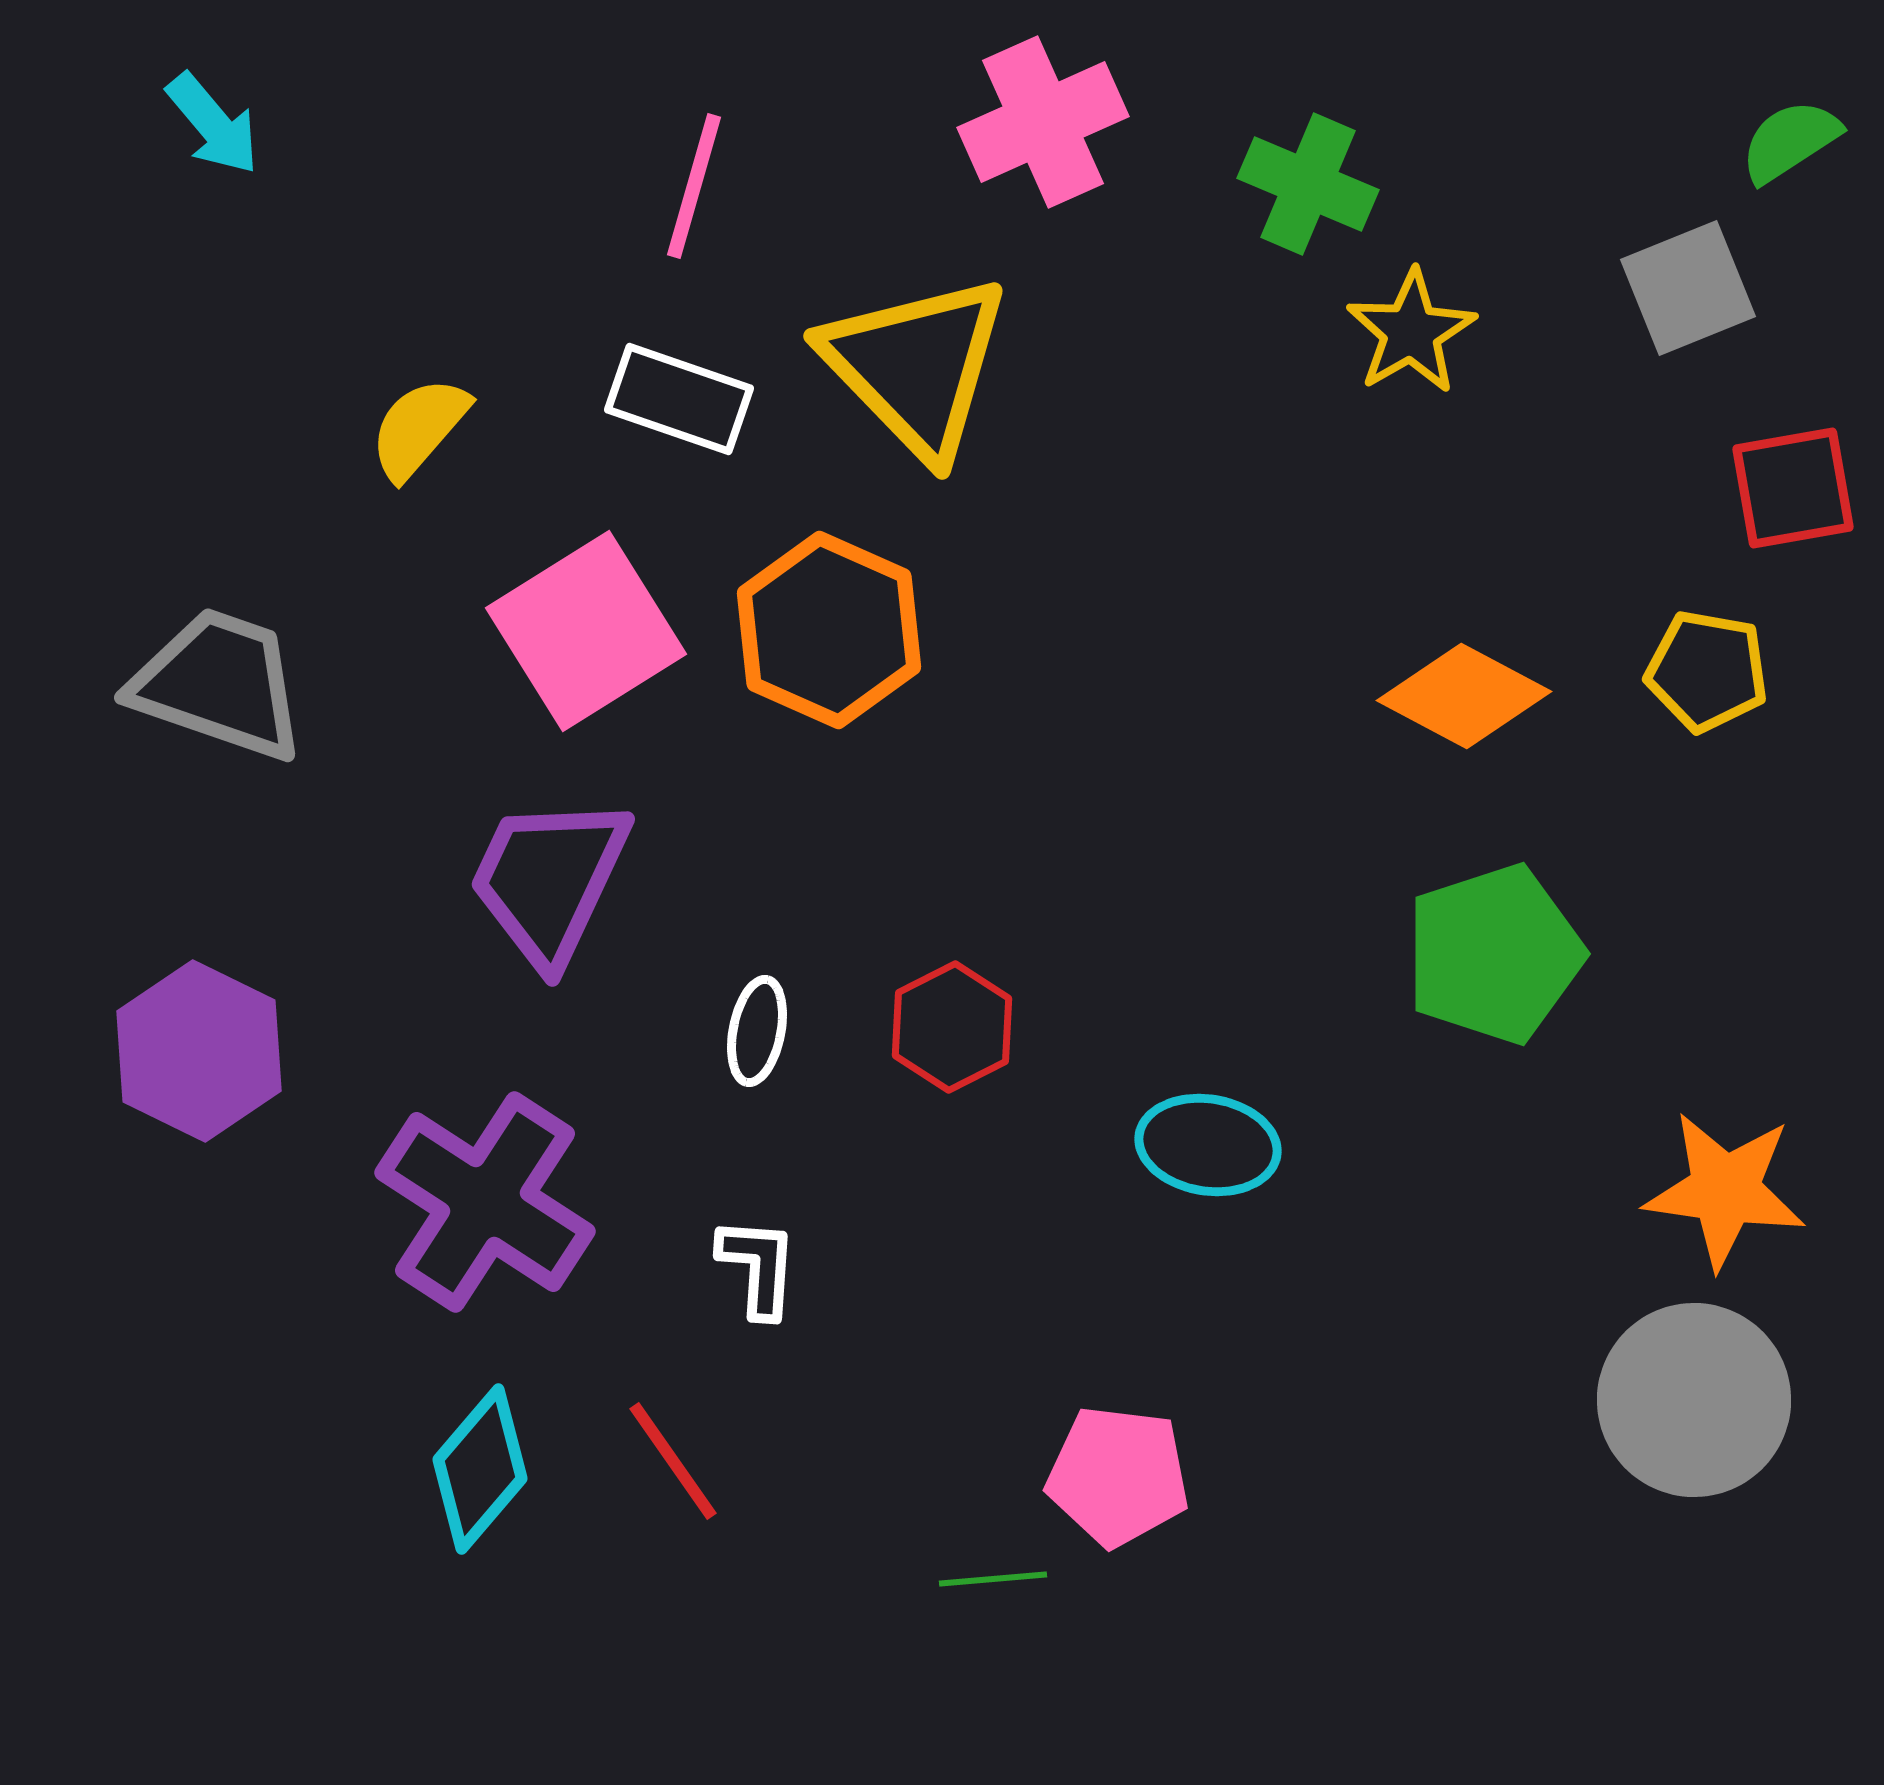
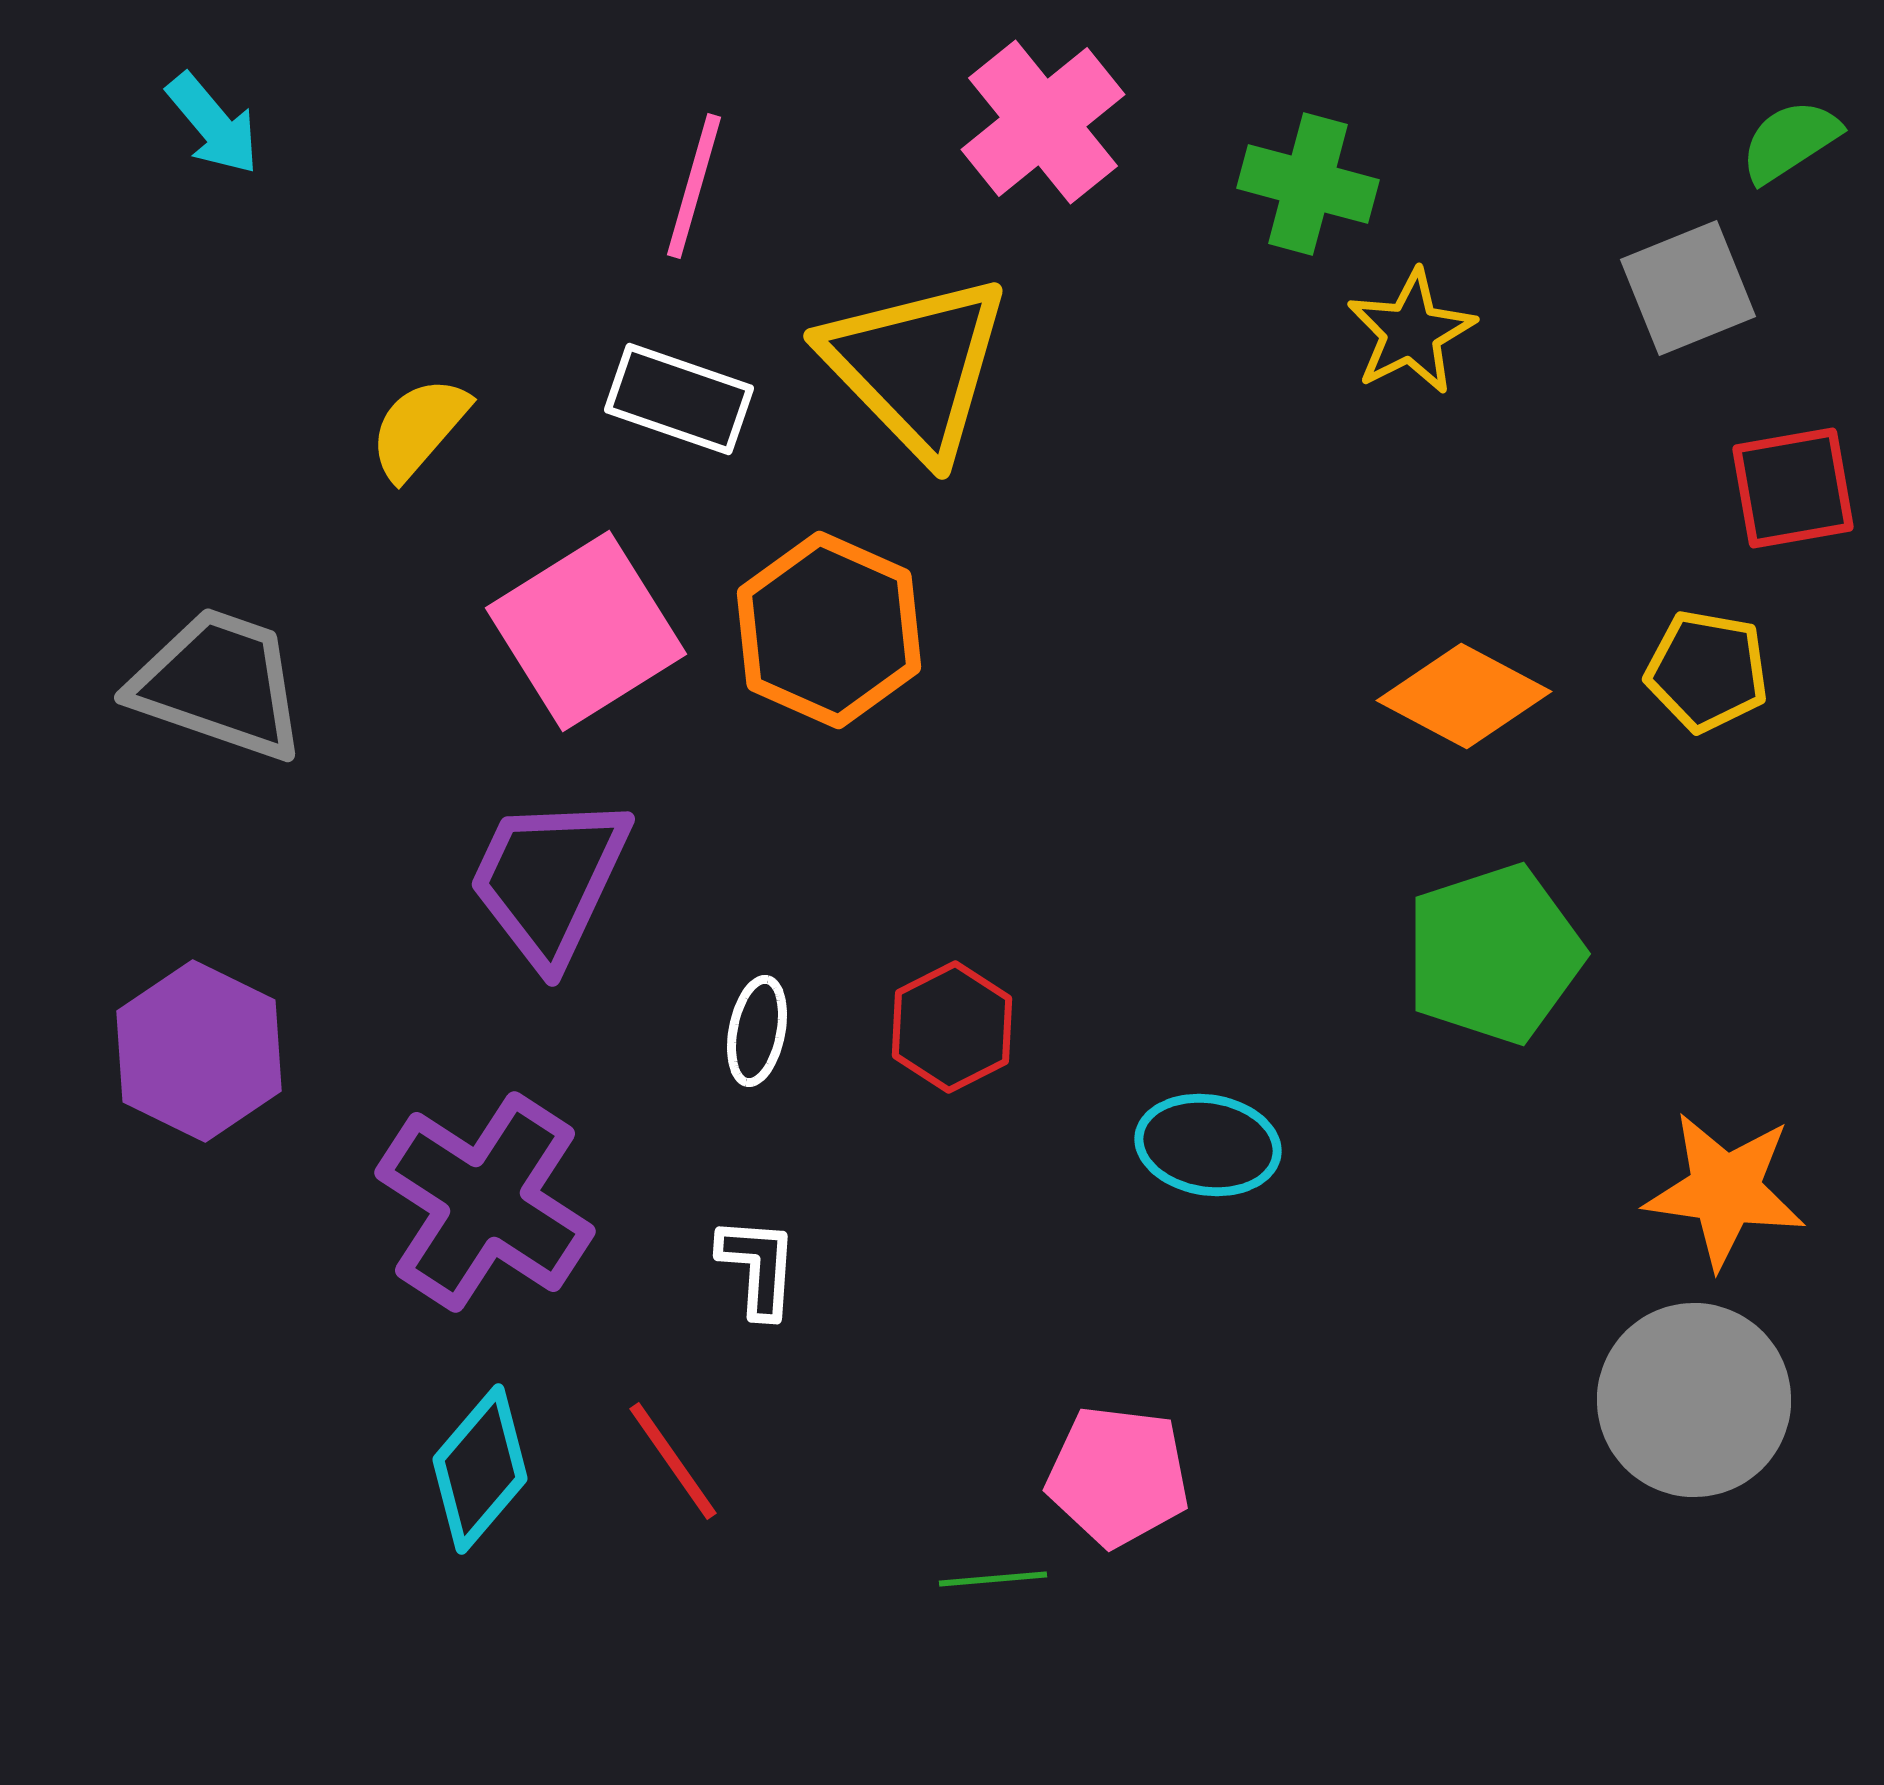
pink cross: rotated 15 degrees counterclockwise
green cross: rotated 8 degrees counterclockwise
yellow star: rotated 3 degrees clockwise
